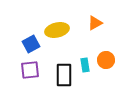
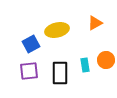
purple square: moved 1 px left, 1 px down
black rectangle: moved 4 px left, 2 px up
